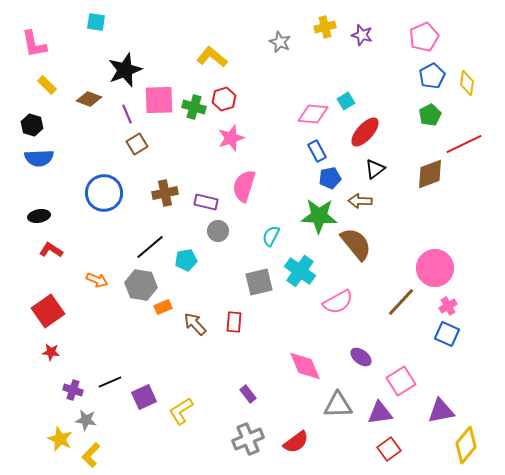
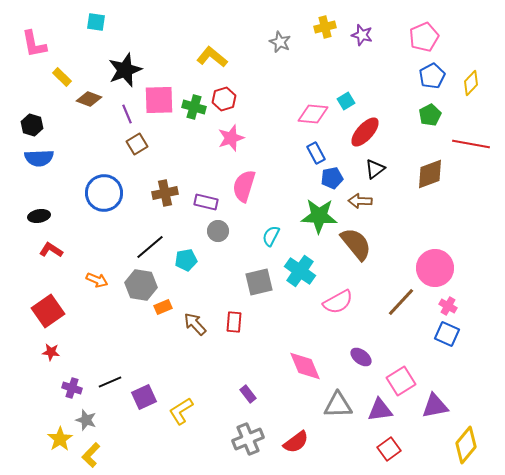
yellow diamond at (467, 83): moved 4 px right; rotated 35 degrees clockwise
yellow rectangle at (47, 85): moved 15 px right, 8 px up
red line at (464, 144): moved 7 px right; rotated 36 degrees clockwise
blue rectangle at (317, 151): moved 1 px left, 2 px down
blue pentagon at (330, 178): moved 2 px right
pink cross at (448, 306): rotated 30 degrees counterclockwise
purple cross at (73, 390): moved 1 px left, 2 px up
purple triangle at (441, 411): moved 6 px left, 5 px up
purple triangle at (380, 413): moved 3 px up
gray star at (86, 420): rotated 10 degrees clockwise
yellow star at (60, 439): rotated 15 degrees clockwise
